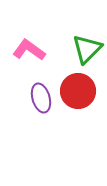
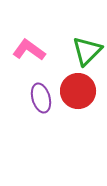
green triangle: moved 2 px down
